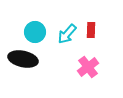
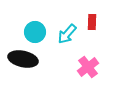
red rectangle: moved 1 px right, 8 px up
